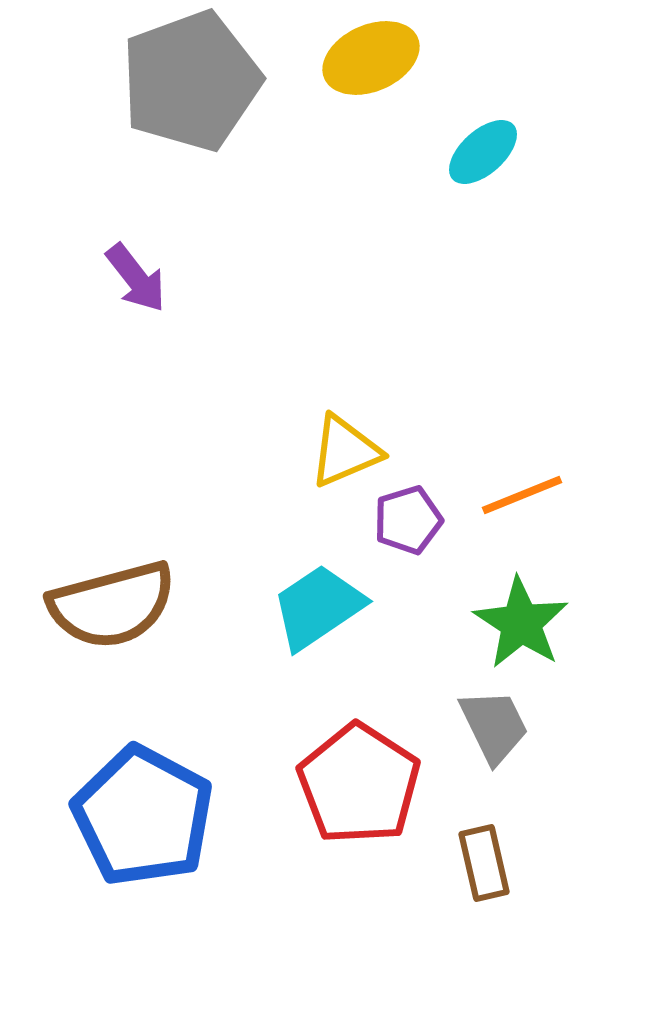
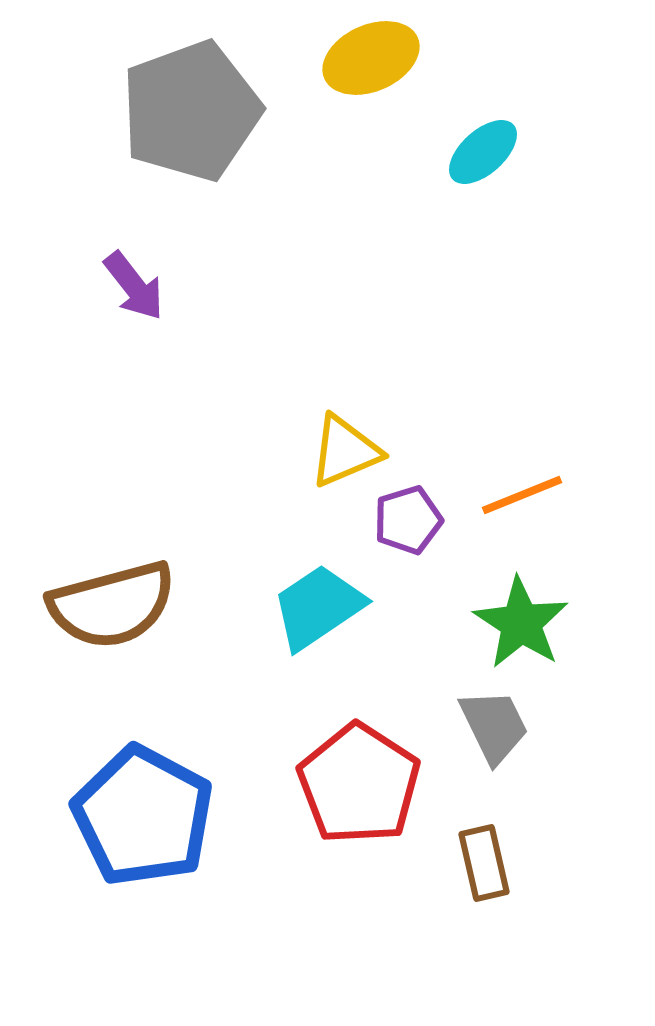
gray pentagon: moved 30 px down
purple arrow: moved 2 px left, 8 px down
